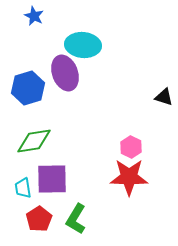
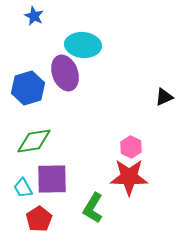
black triangle: rotated 42 degrees counterclockwise
cyan trapezoid: rotated 20 degrees counterclockwise
green L-shape: moved 17 px right, 11 px up
